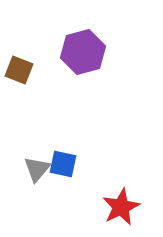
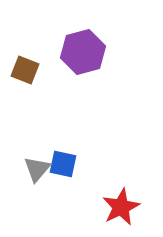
brown square: moved 6 px right
